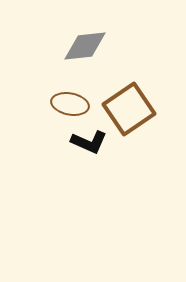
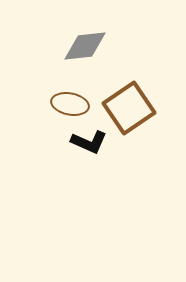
brown square: moved 1 px up
